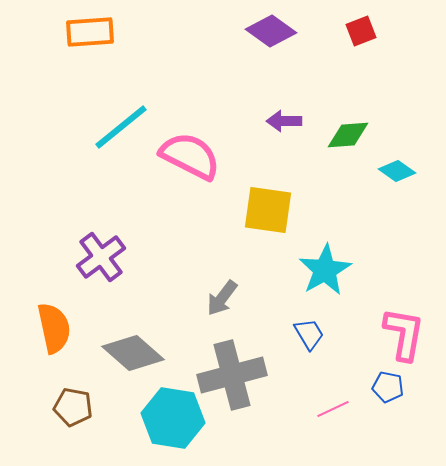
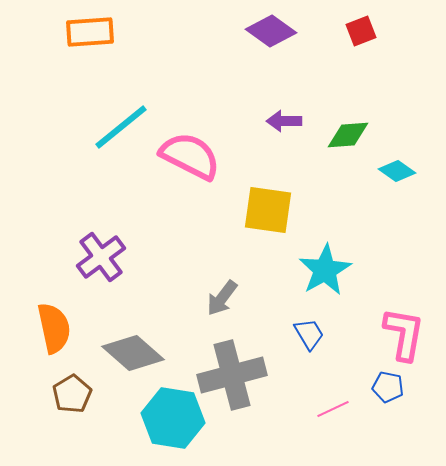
brown pentagon: moved 1 px left, 13 px up; rotated 30 degrees clockwise
